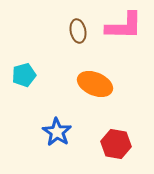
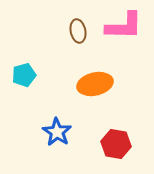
orange ellipse: rotated 36 degrees counterclockwise
